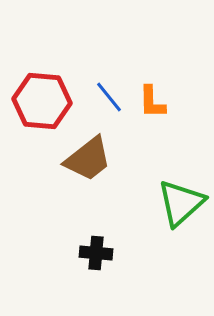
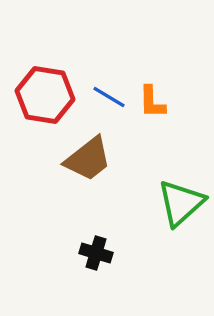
blue line: rotated 20 degrees counterclockwise
red hexagon: moved 3 px right, 6 px up; rotated 4 degrees clockwise
black cross: rotated 12 degrees clockwise
